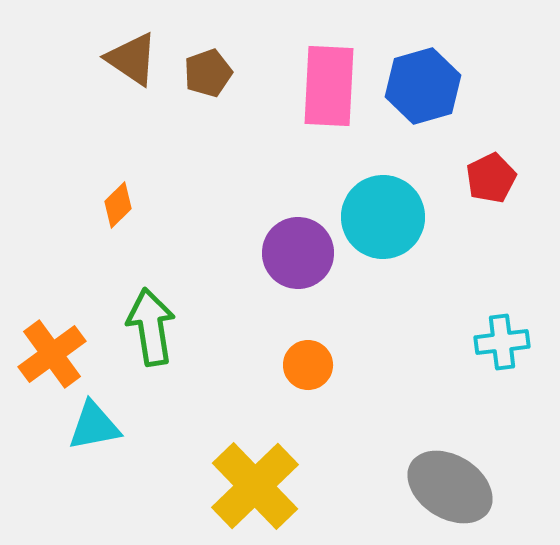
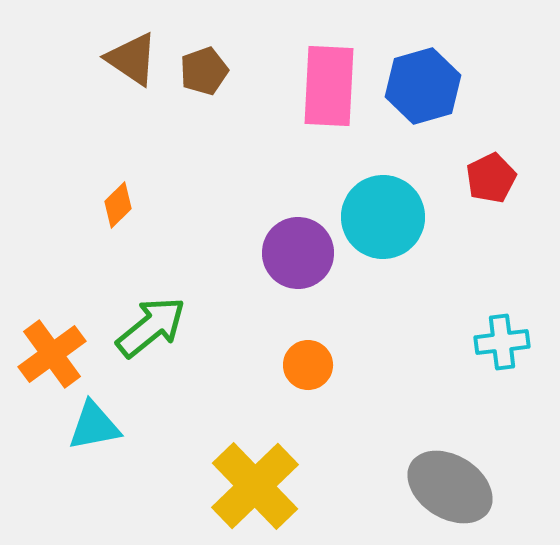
brown pentagon: moved 4 px left, 2 px up
green arrow: rotated 60 degrees clockwise
